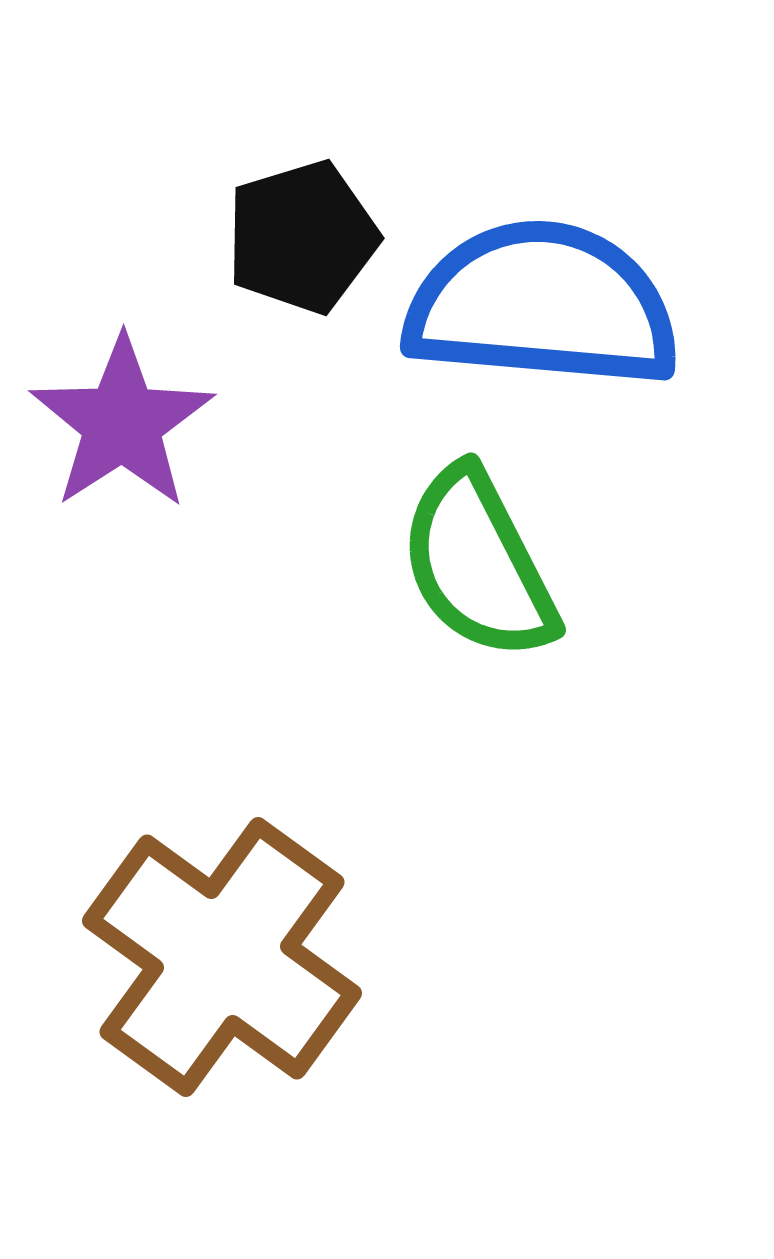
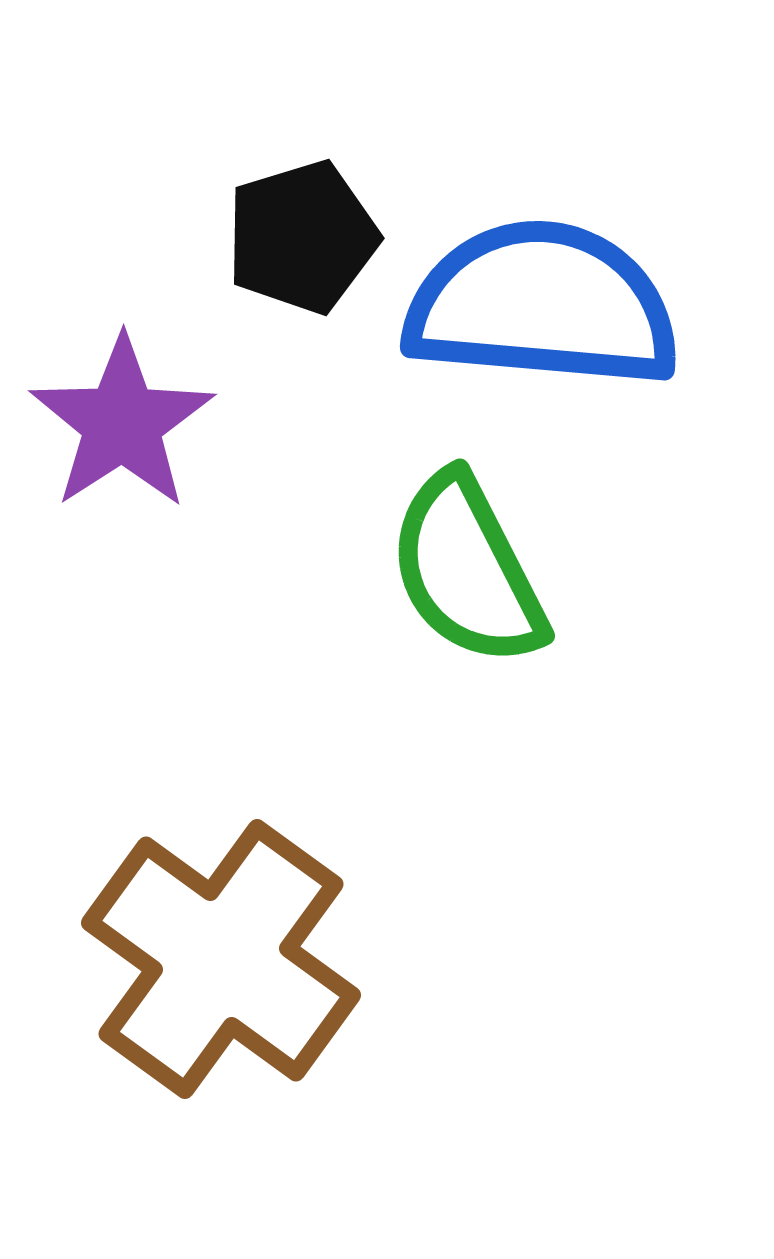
green semicircle: moved 11 px left, 6 px down
brown cross: moved 1 px left, 2 px down
